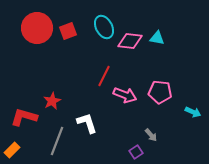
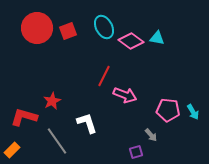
pink diamond: moved 1 px right; rotated 30 degrees clockwise
pink pentagon: moved 8 px right, 18 px down
cyan arrow: rotated 35 degrees clockwise
gray line: rotated 56 degrees counterclockwise
purple square: rotated 16 degrees clockwise
